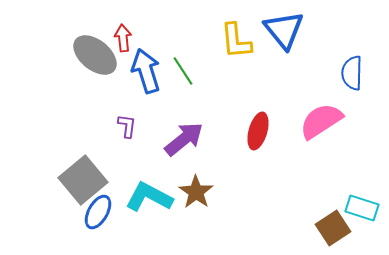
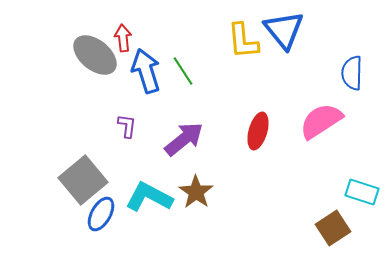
yellow L-shape: moved 7 px right
cyan rectangle: moved 16 px up
blue ellipse: moved 3 px right, 2 px down
